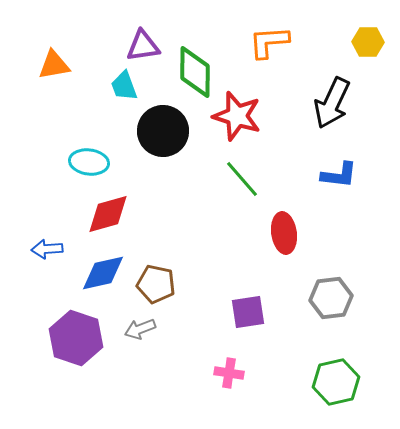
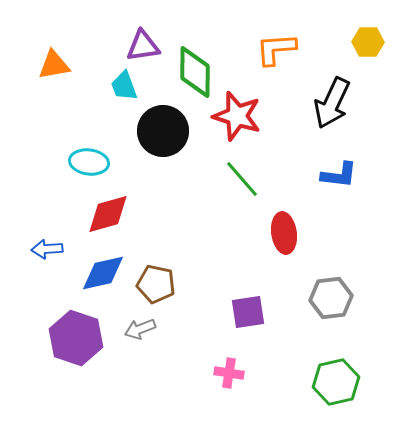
orange L-shape: moved 7 px right, 7 px down
